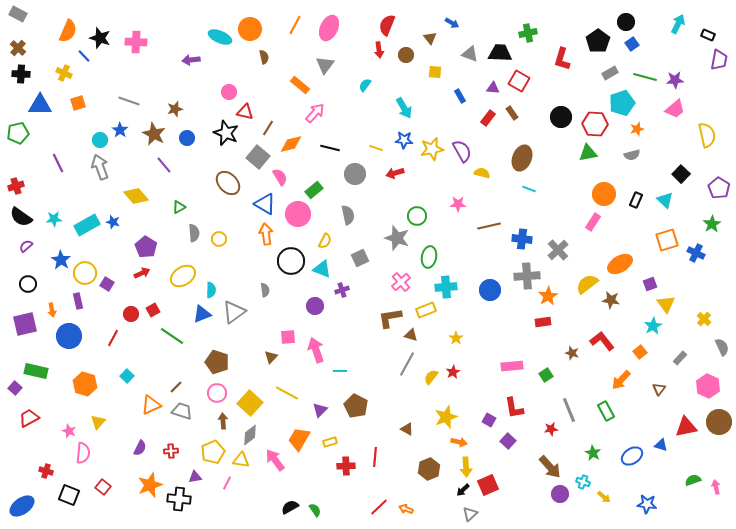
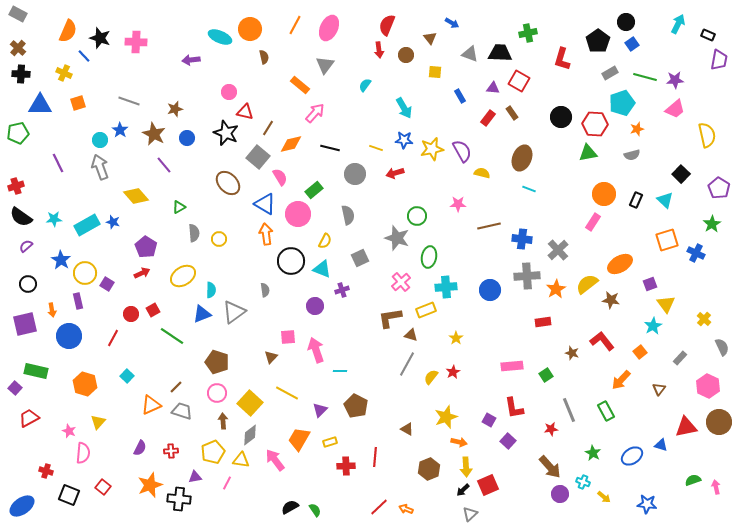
orange star at (548, 296): moved 8 px right, 7 px up
